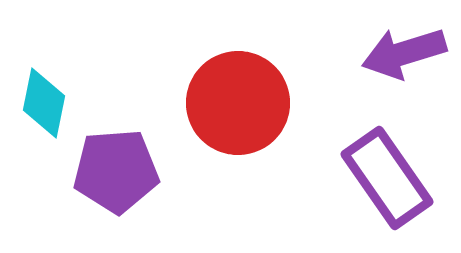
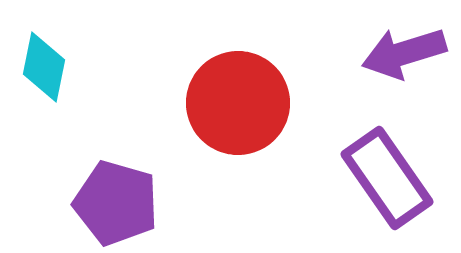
cyan diamond: moved 36 px up
purple pentagon: moved 32 px down; rotated 20 degrees clockwise
